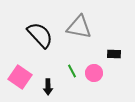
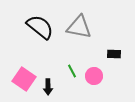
black semicircle: moved 8 px up; rotated 8 degrees counterclockwise
pink circle: moved 3 px down
pink square: moved 4 px right, 2 px down
